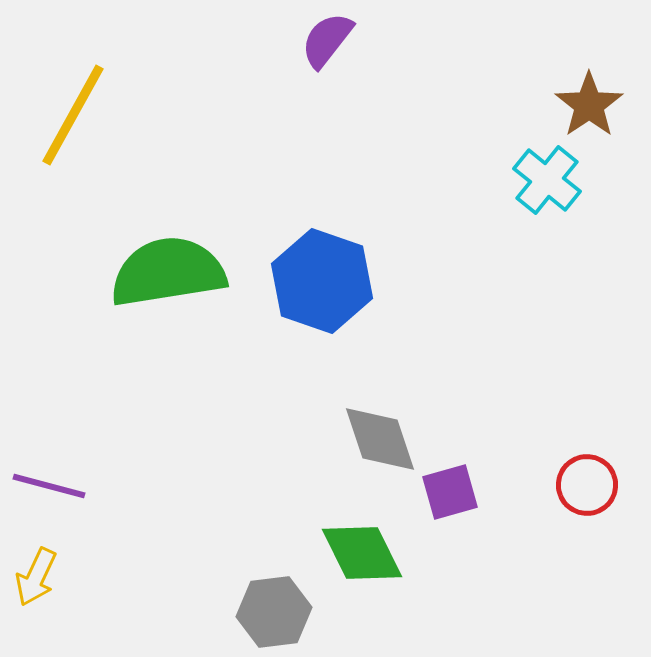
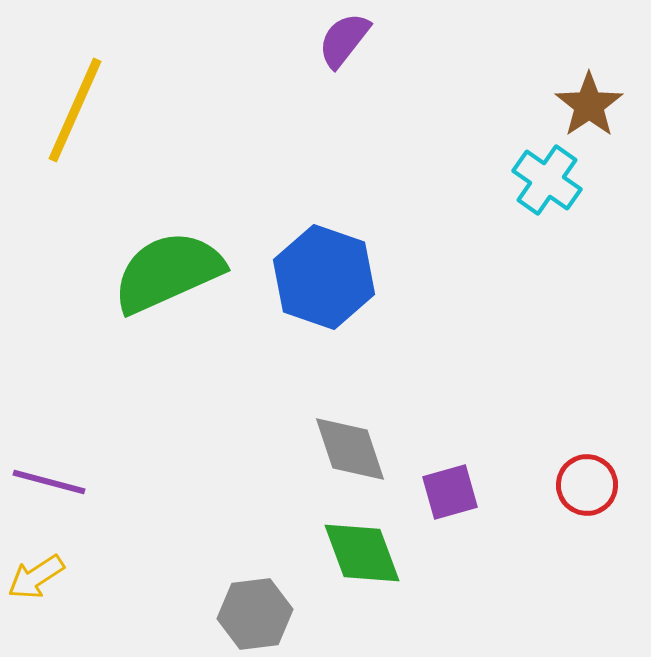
purple semicircle: moved 17 px right
yellow line: moved 2 px right, 5 px up; rotated 5 degrees counterclockwise
cyan cross: rotated 4 degrees counterclockwise
green semicircle: rotated 15 degrees counterclockwise
blue hexagon: moved 2 px right, 4 px up
gray diamond: moved 30 px left, 10 px down
purple line: moved 4 px up
green diamond: rotated 6 degrees clockwise
yellow arrow: rotated 32 degrees clockwise
gray hexagon: moved 19 px left, 2 px down
